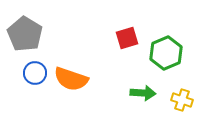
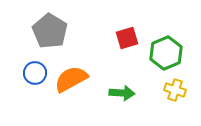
gray pentagon: moved 25 px right, 3 px up
orange semicircle: rotated 132 degrees clockwise
green arrow: moved 21 px left
yellow cross: moved 7 px left, 10 px up
